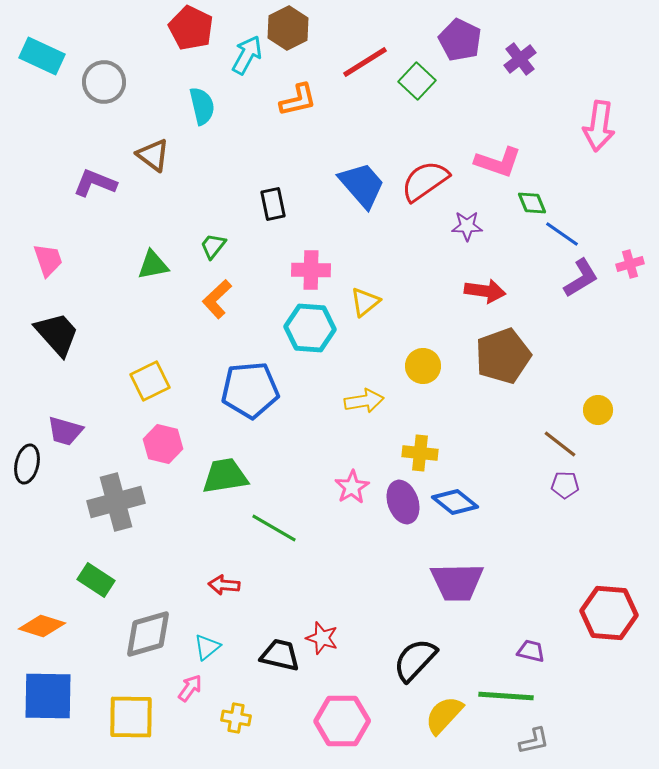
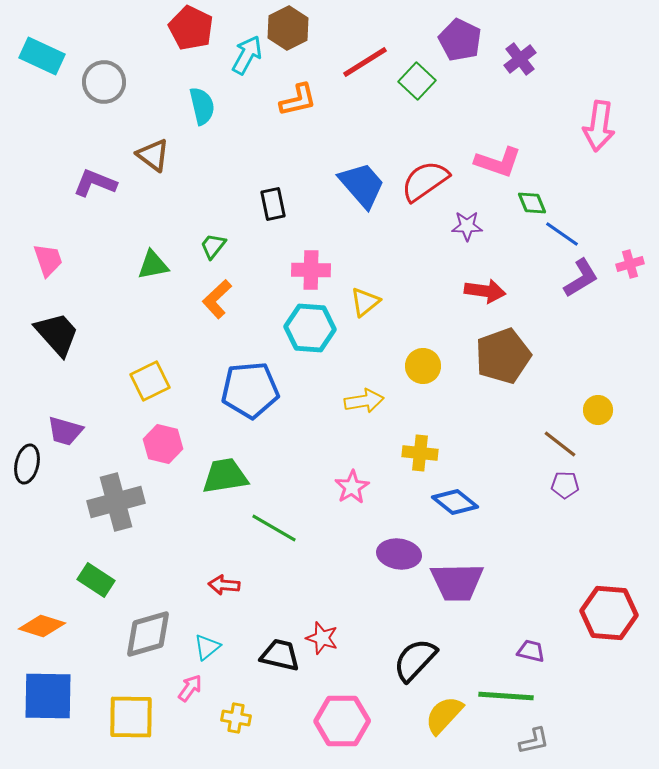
purple ellipse at (403, 502): moved 4 px left, 52 px down; rotated 63 degrees counterclockwise
